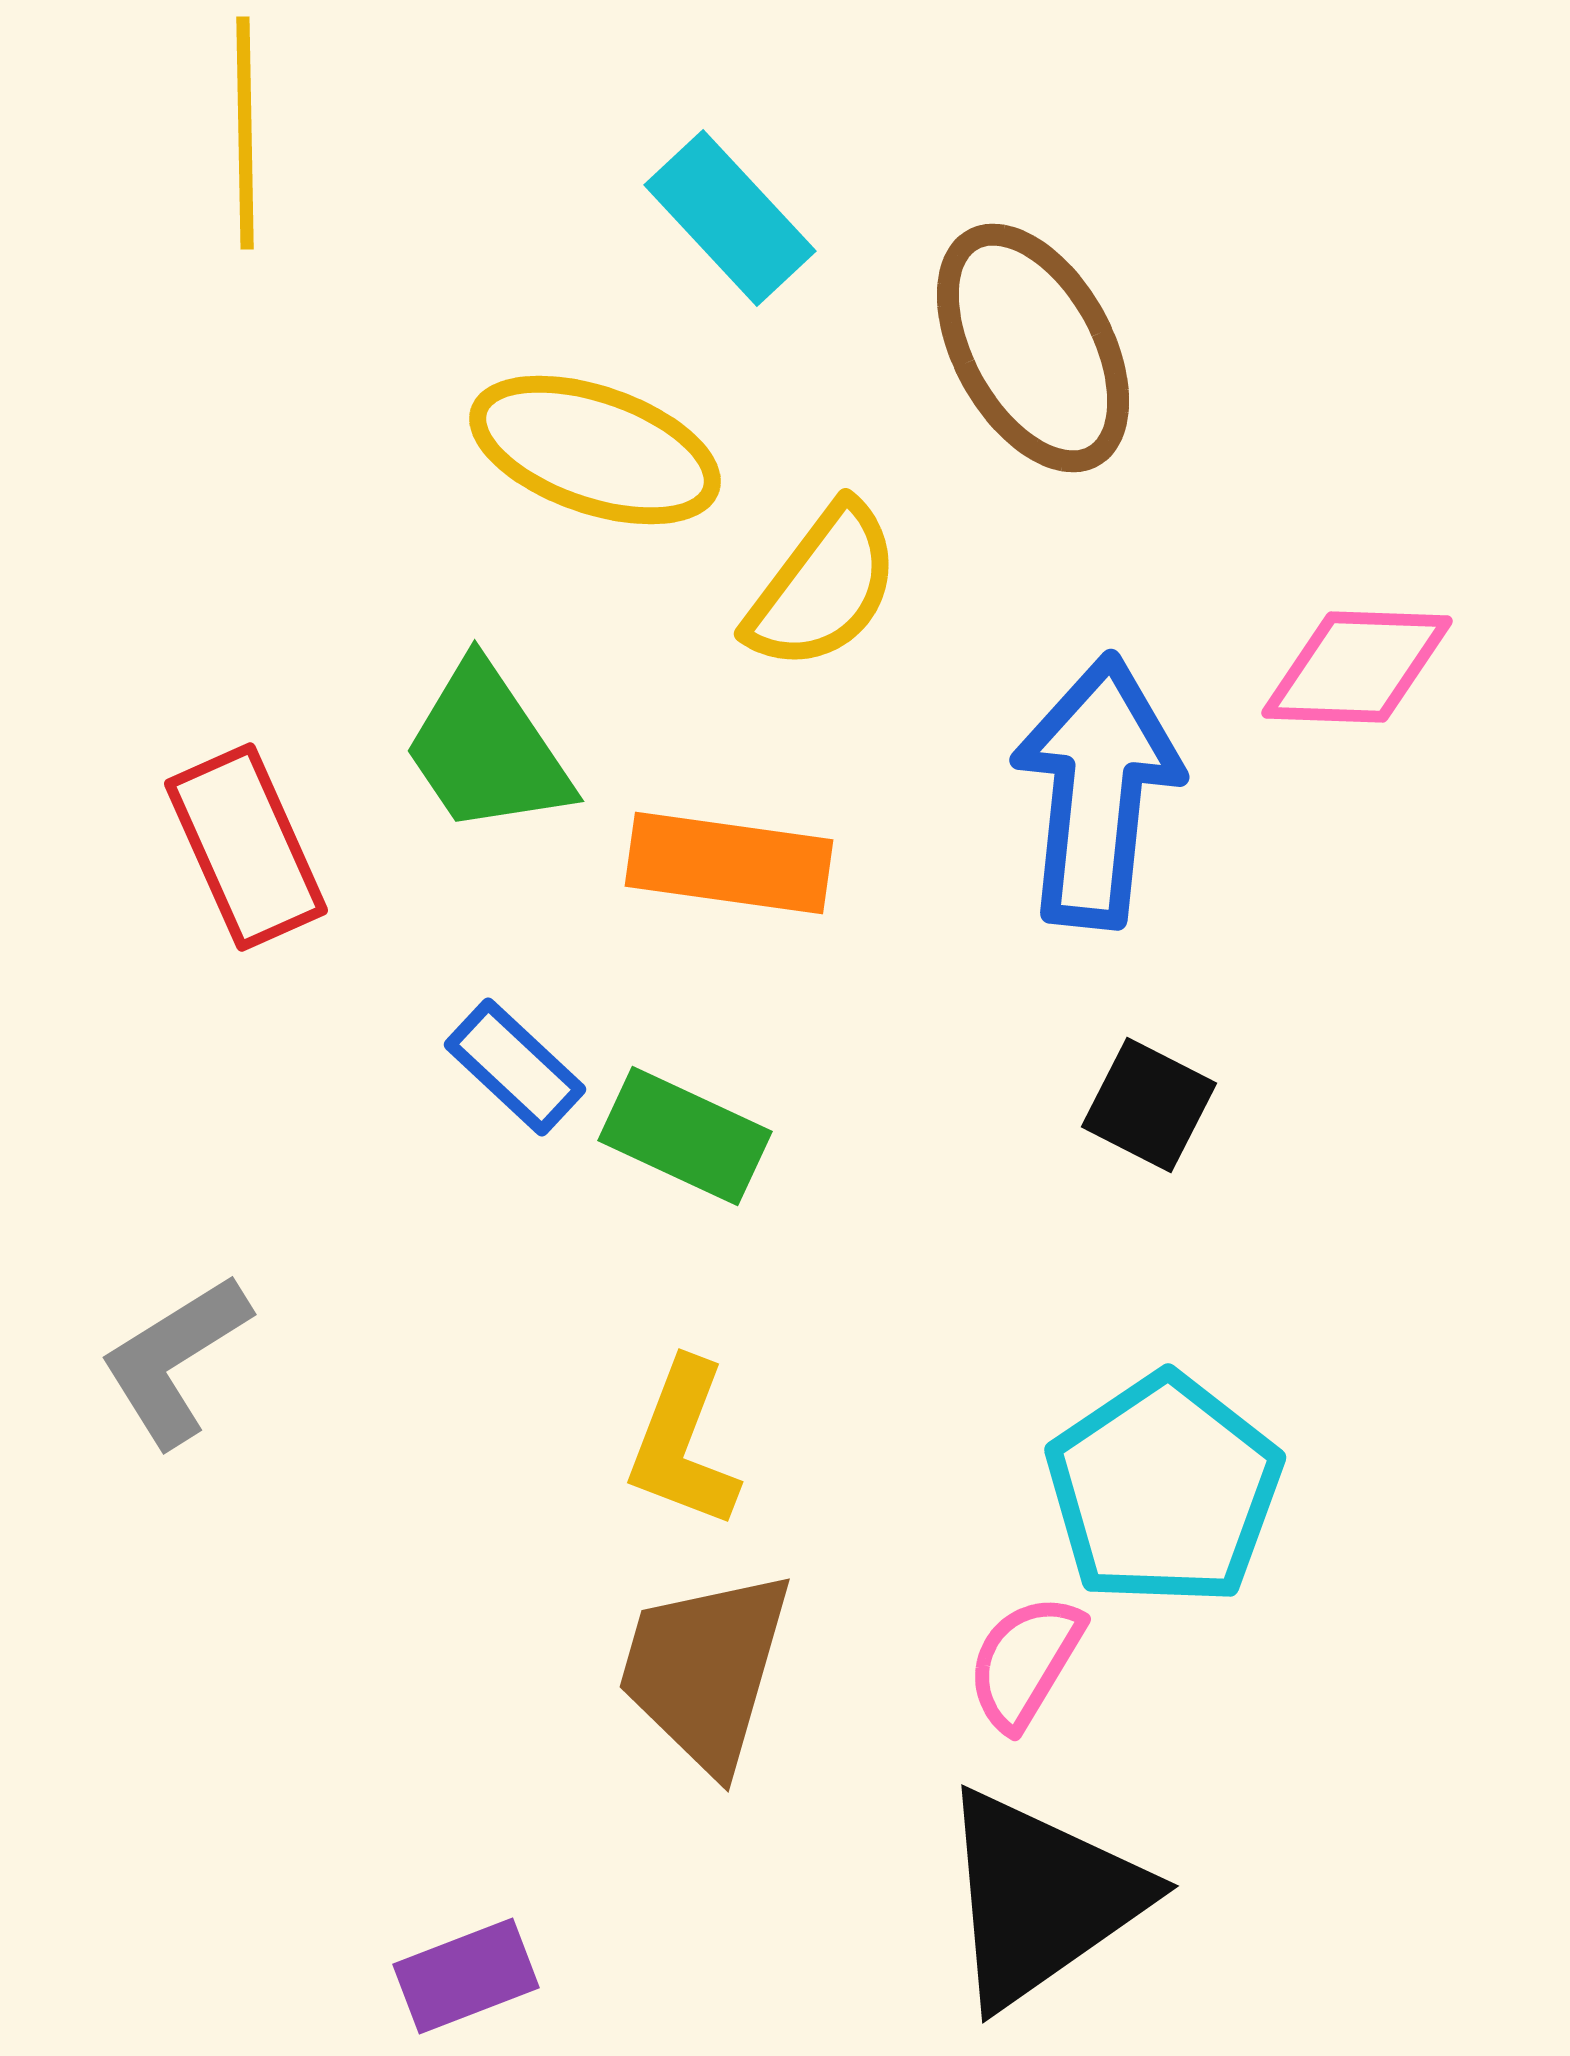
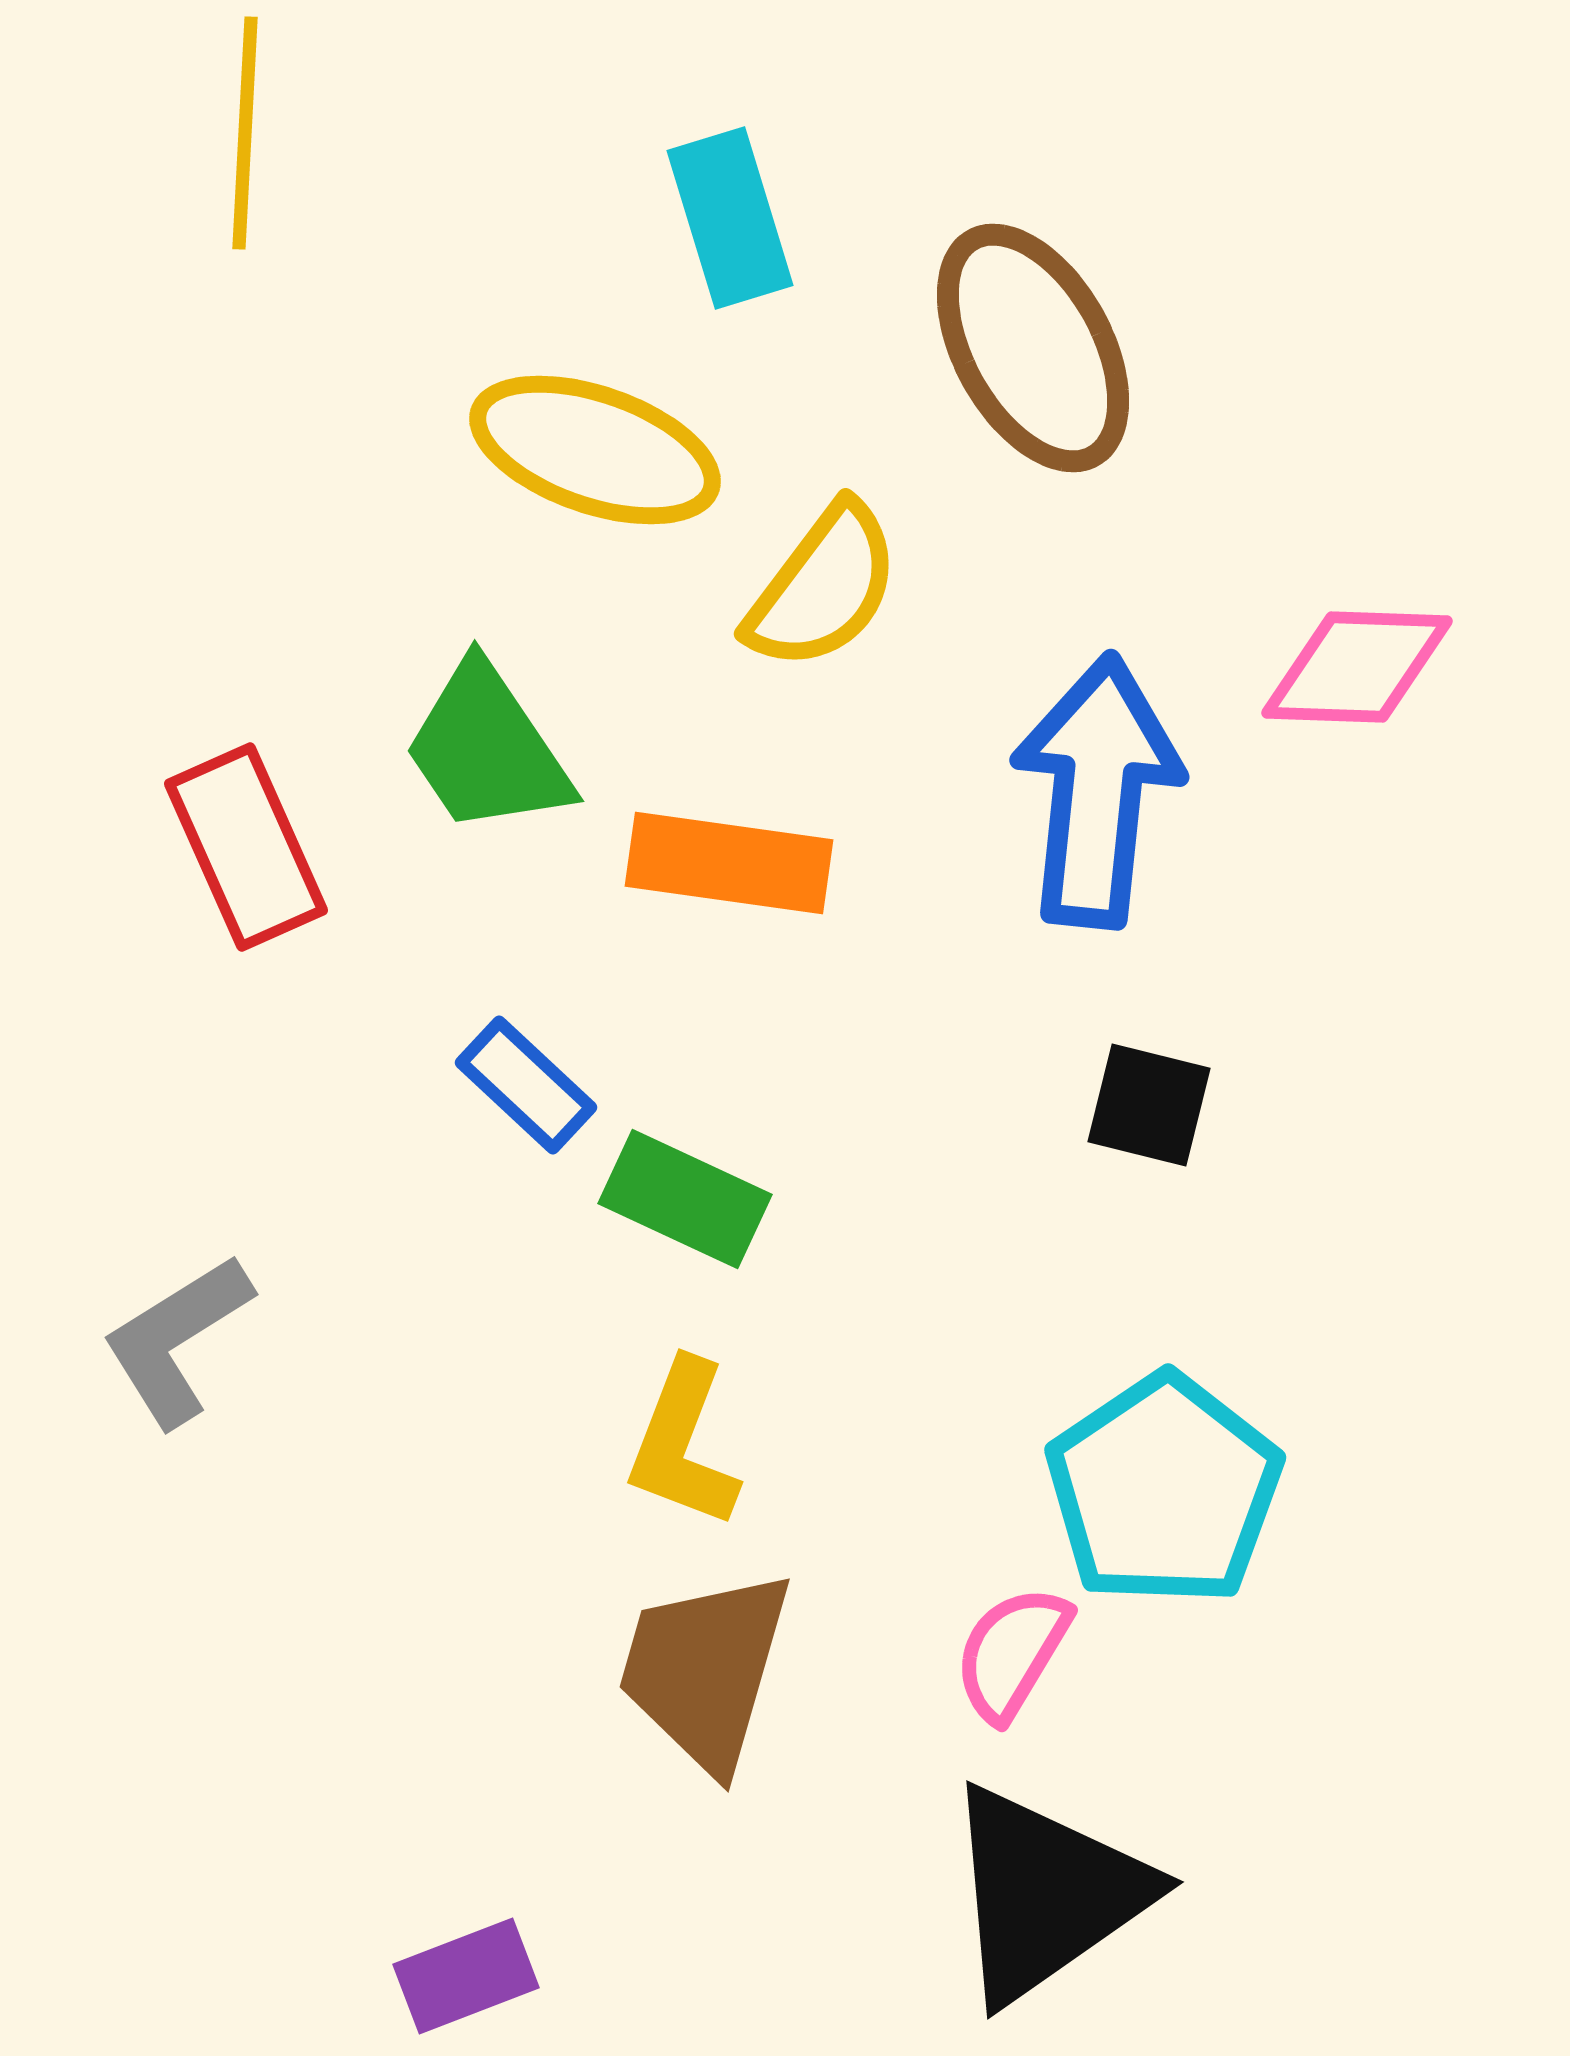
yellow line: rotated 4 degrees clockwise
cyan rectangle: rotated 26 degrees clockwise
blue rectangle: moved 11 px right, 18 px down
black square: rotated 13 degrees counterclockwise
green rectangle: moved 63 px down
gray L-shape: moved 2 px right, 20 px up
pink semicircle: moved 13 px left, 9 px up
black triangle: moved 5 px right, 4 px up
